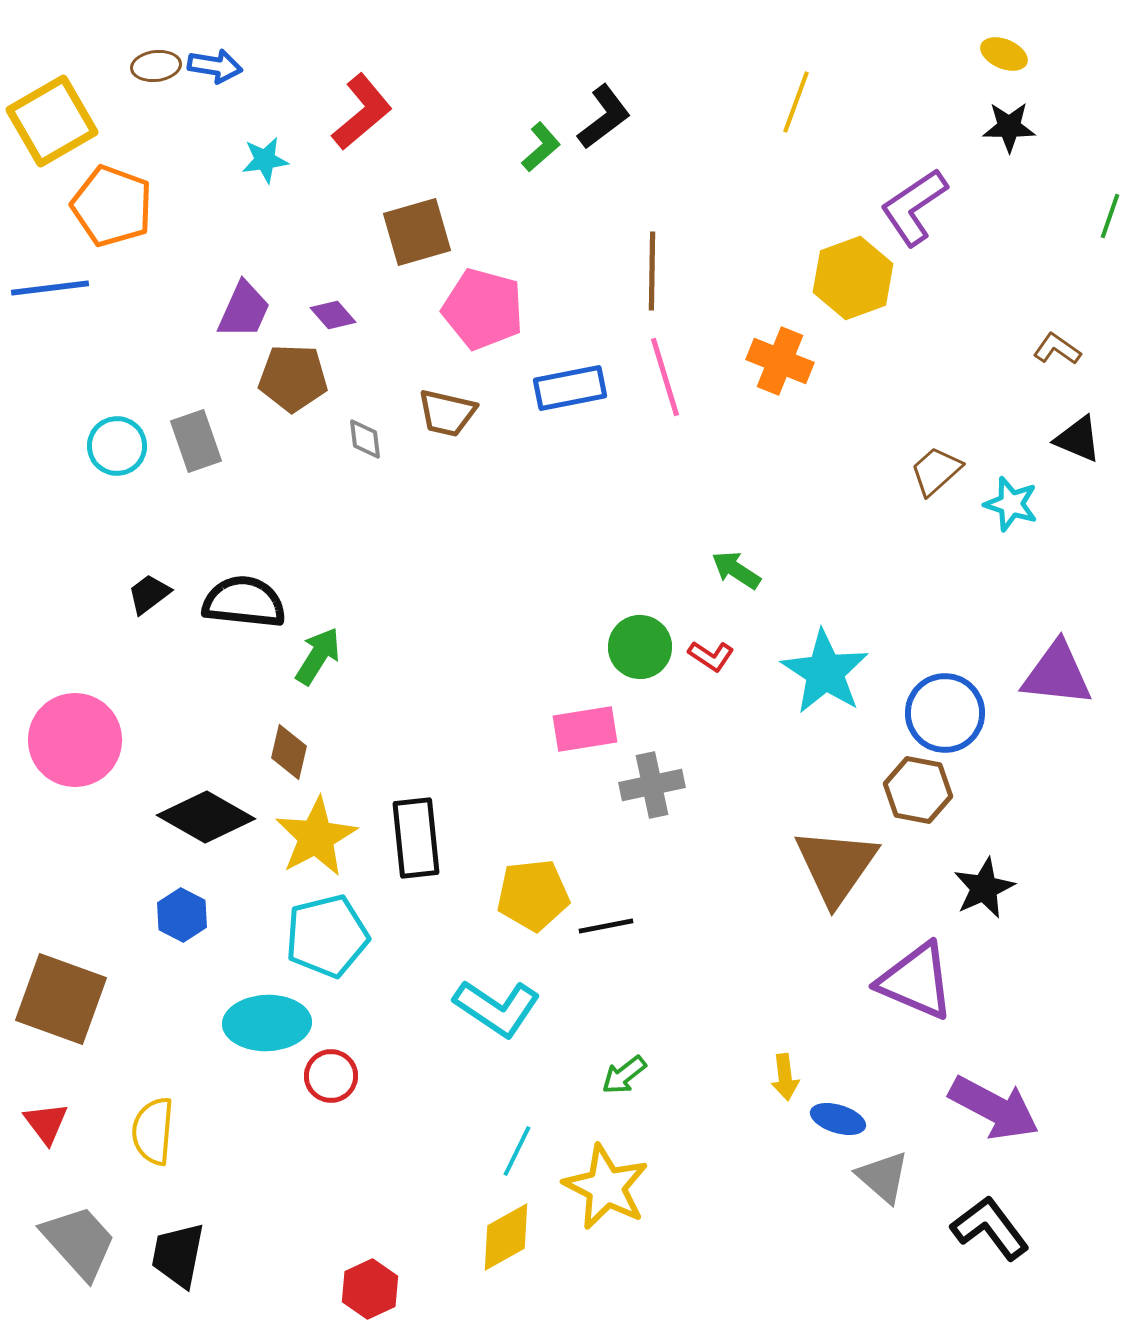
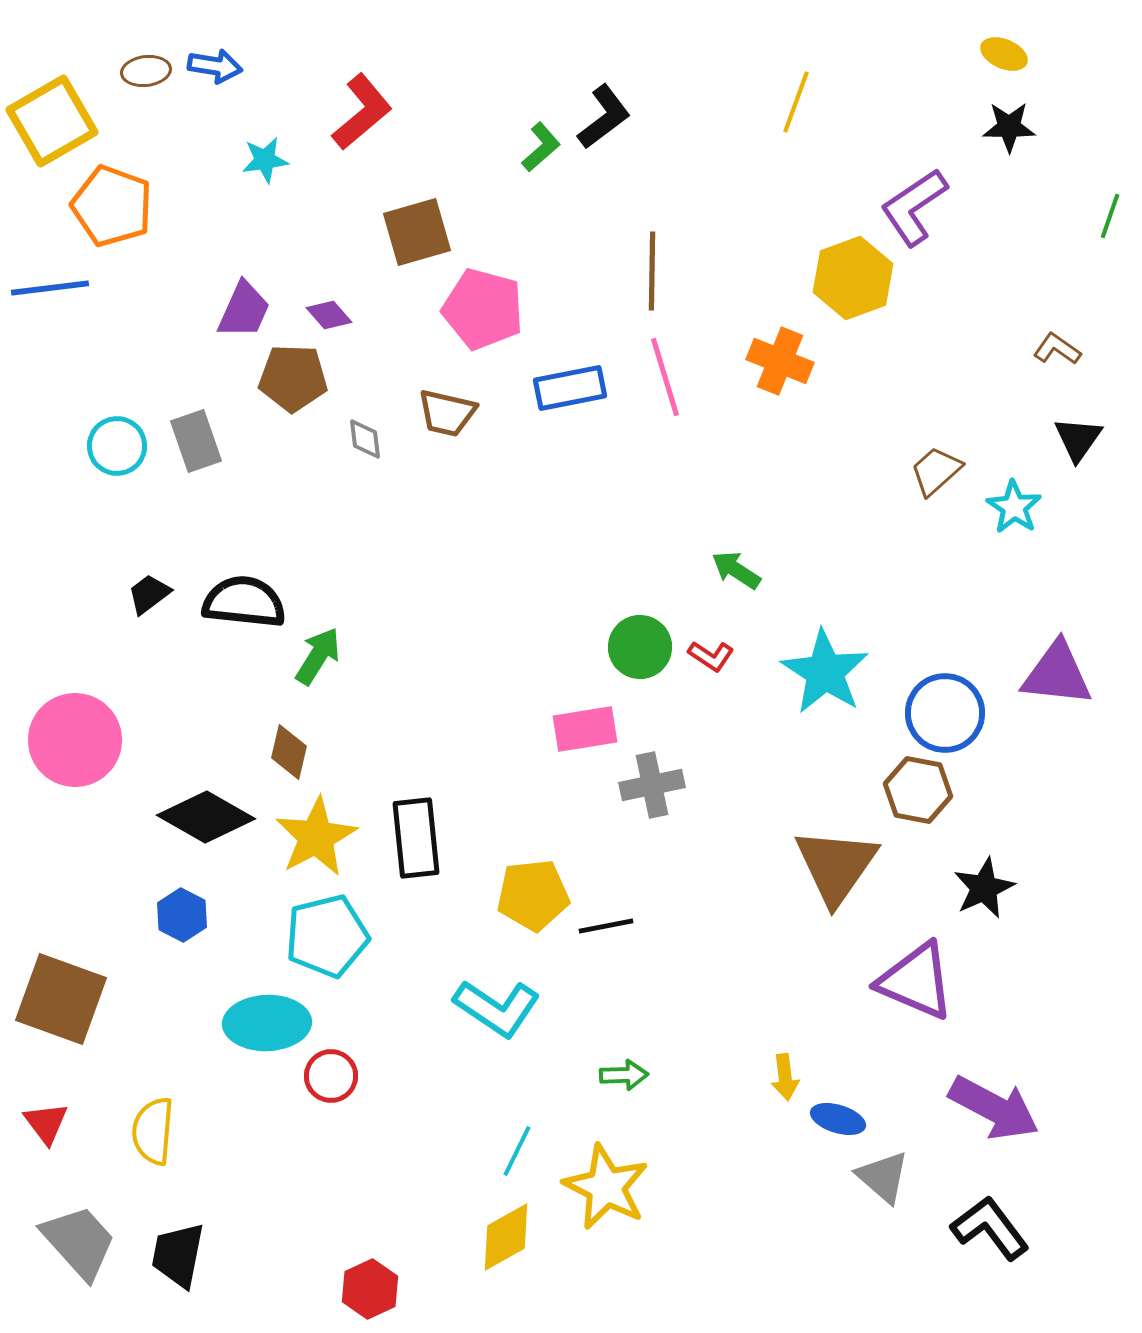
brown ellipse at (156, 66): moved 10 px left, 5 px down
purple diamond at (333, 315): moved 4 px left
black triangle at (1078, 439): rotated 42 degrees clockwise
cyan star at (1011, 504): moved 3 px right, 3 px down; rotated 16 degrees clockwise
green arrow at (624, 1075): rotated 144 degrees counterclockwise
